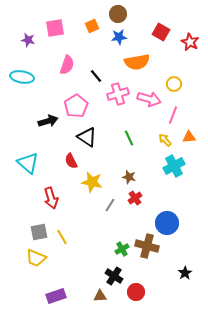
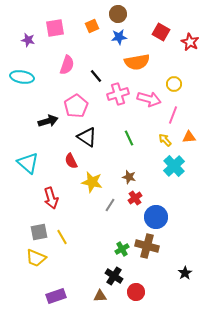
cyan cross: rotated 15 degrees counterclockwise
blue circle: moved 11 px left, 6 px up
